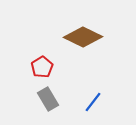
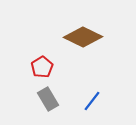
blue line: moved 1 px left, 1 px up
